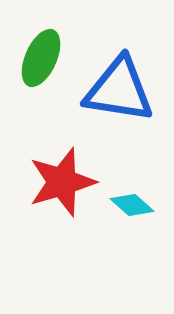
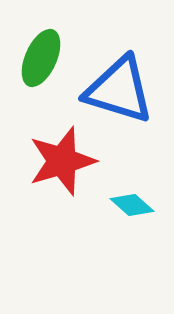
blue triangle: rotated 8 degrees clockwise
red star: moved 21 px up
